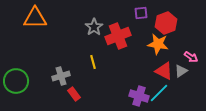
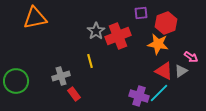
orange triangle: rotated 10 degrees counterclockwise
gray star: moved 2 px right, 4 px down
yellow line: moved 3 px left, 1 px up
